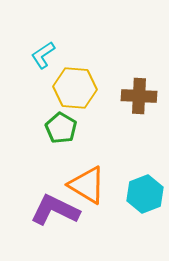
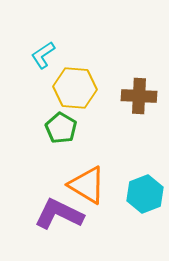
purple L-shape: moved 4 px right, 4 px down
